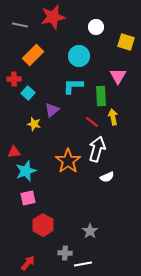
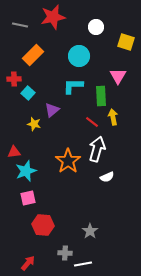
red hexagon: rotated 25 degrees counterclockwise
